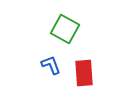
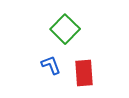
green square: rotated 16 degrees clockwise
